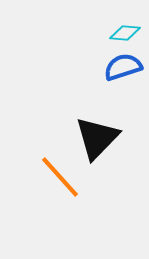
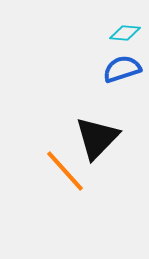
blue semicircle: moved 1 px left, 2 px down
orange line: moved 5 px right, 6 px up
